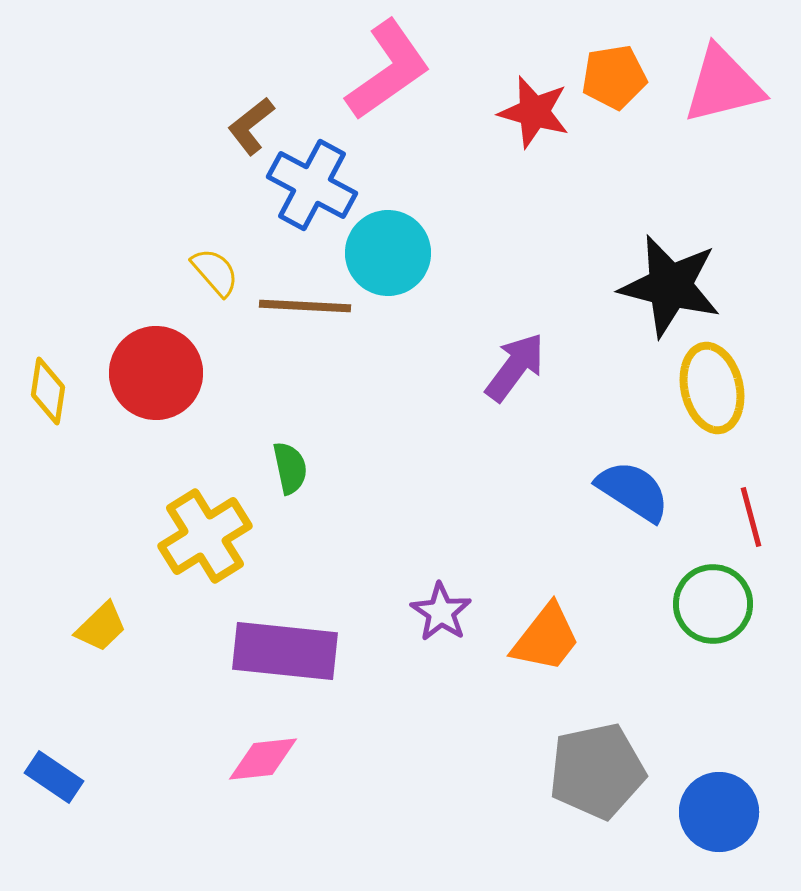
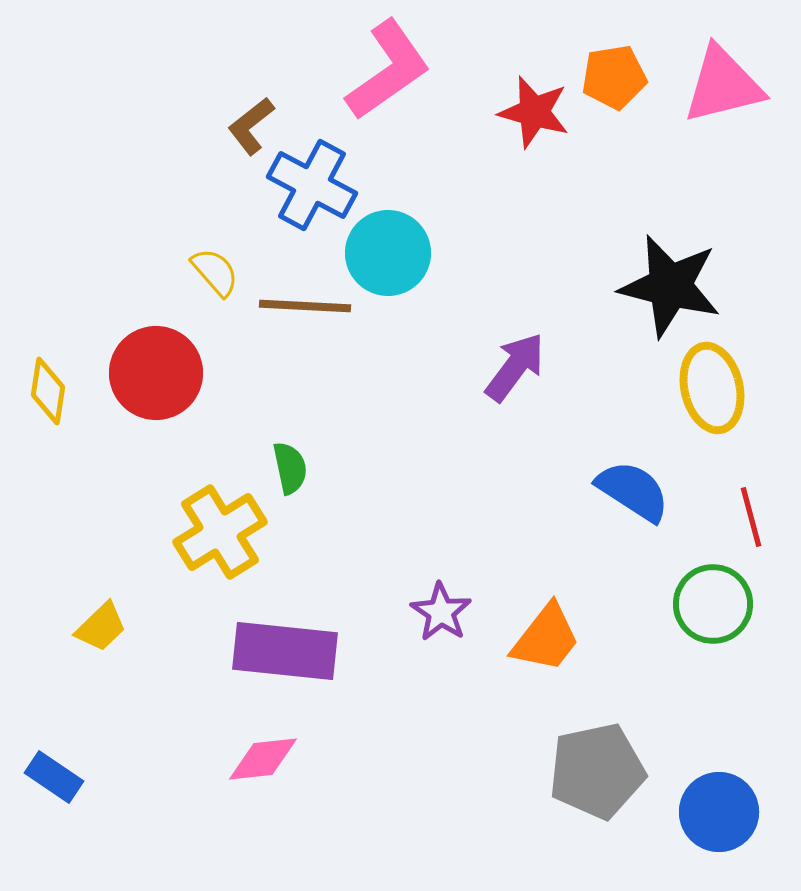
yellow cross: moved 15 px right, 4 px up
